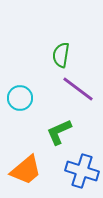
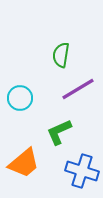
purple line: rotated 68 degrees counterclockwise
orange trapezoid: moved 2 px left, 7 px up
